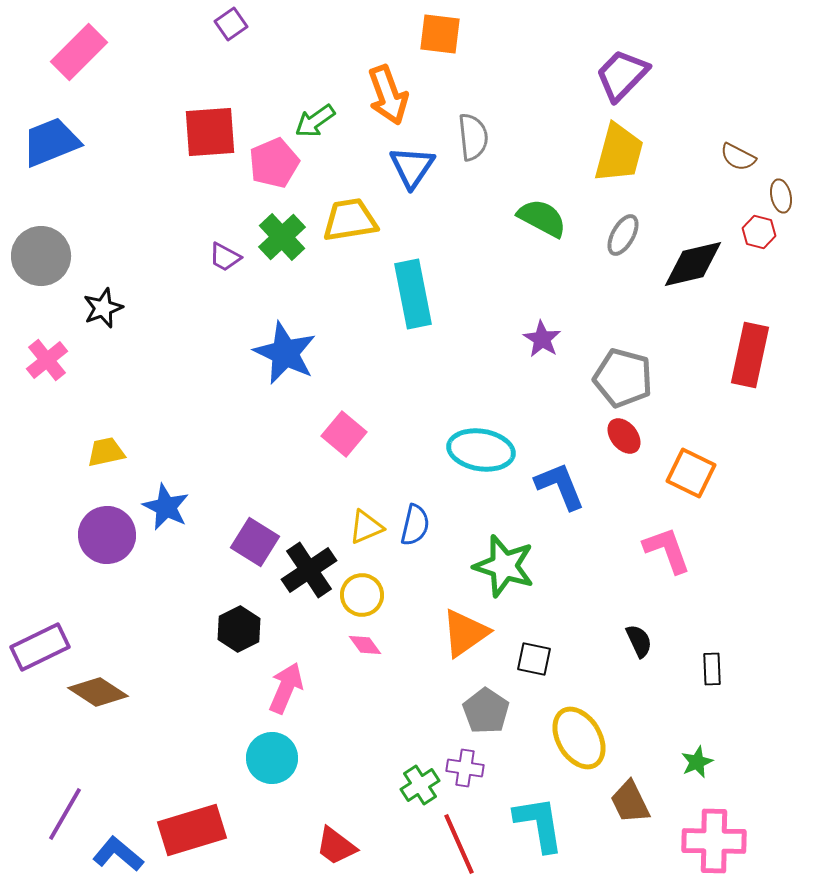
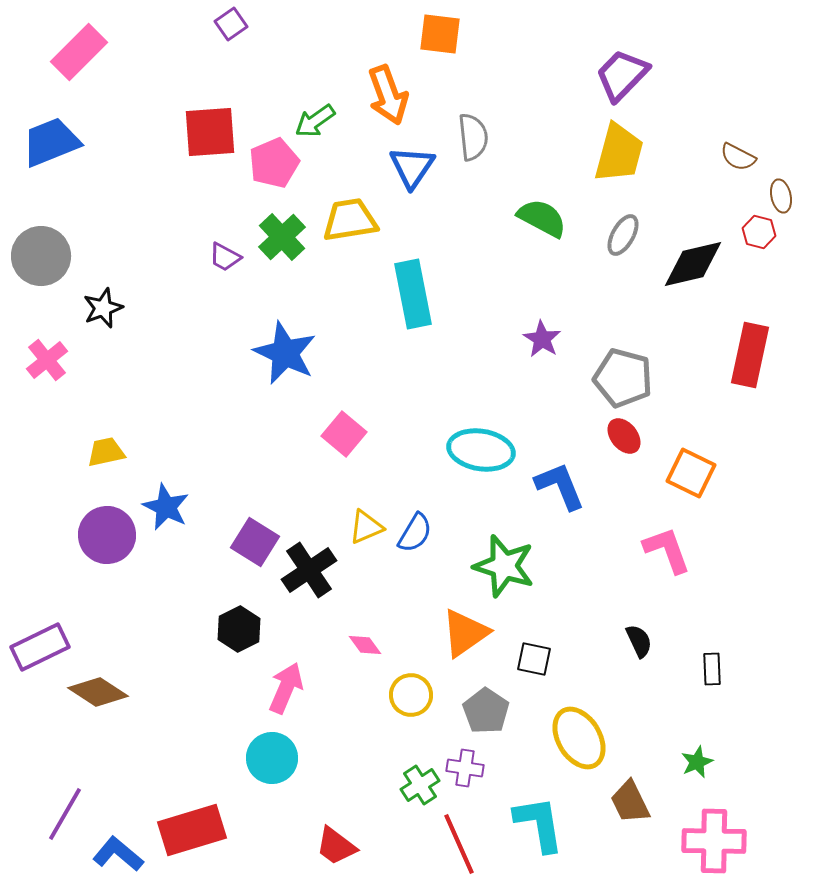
blue semicircle at (415, 525): moved 8 px down; rotated 18 degrees clockwise
yellow circle at (362, 595): moved 49 px right, 100 px down
